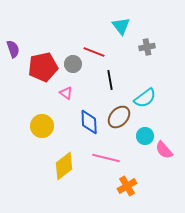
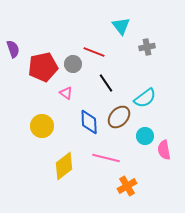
black line: moved 4 px left, 3 px down; rotated 24 degrees counterclockwise
pink semicircle: rotated 30 degrees clockwise
